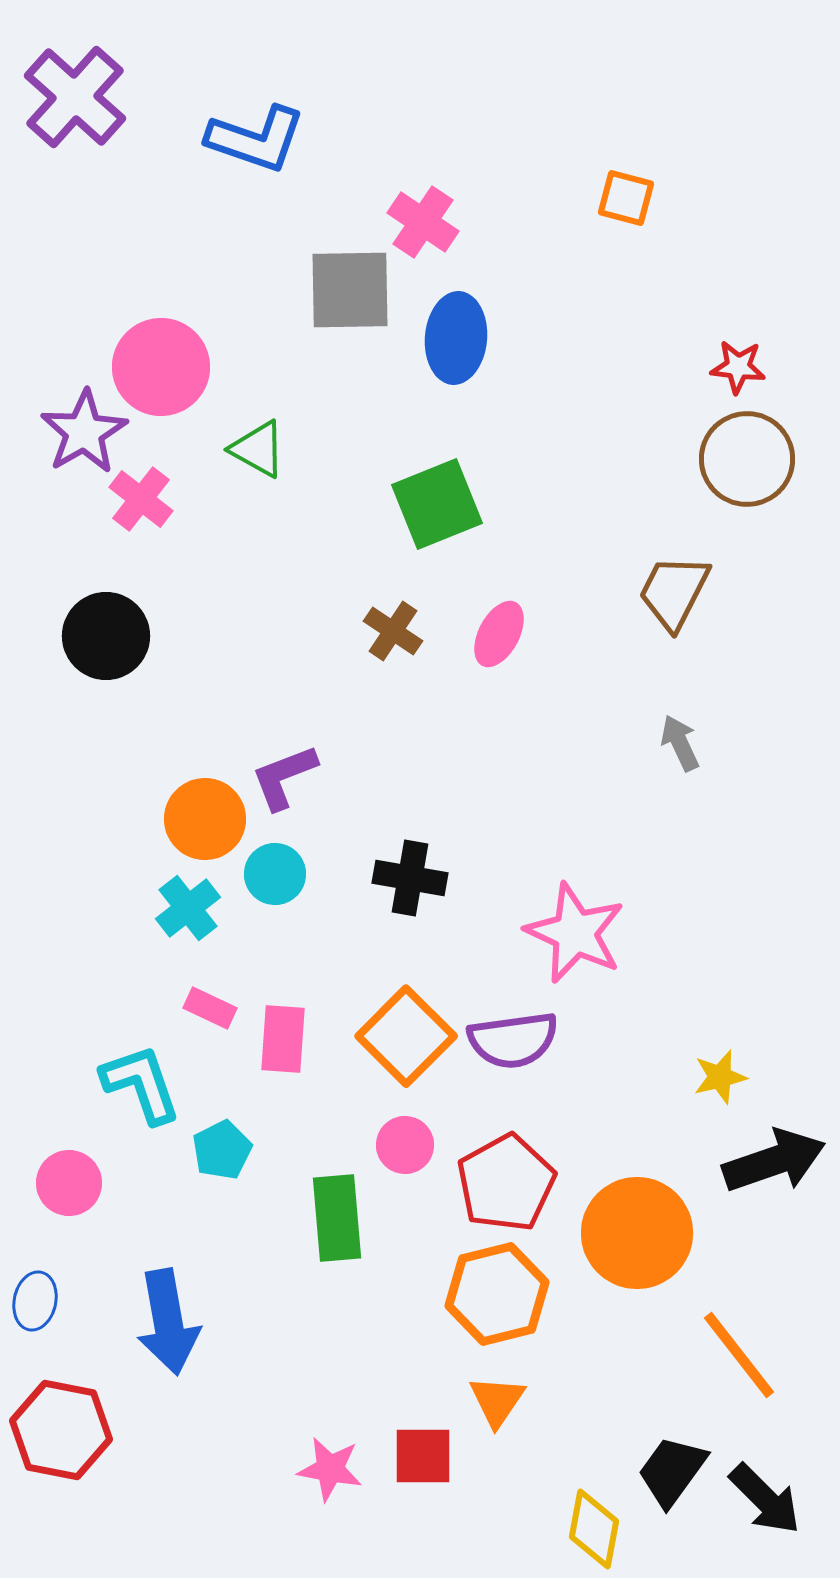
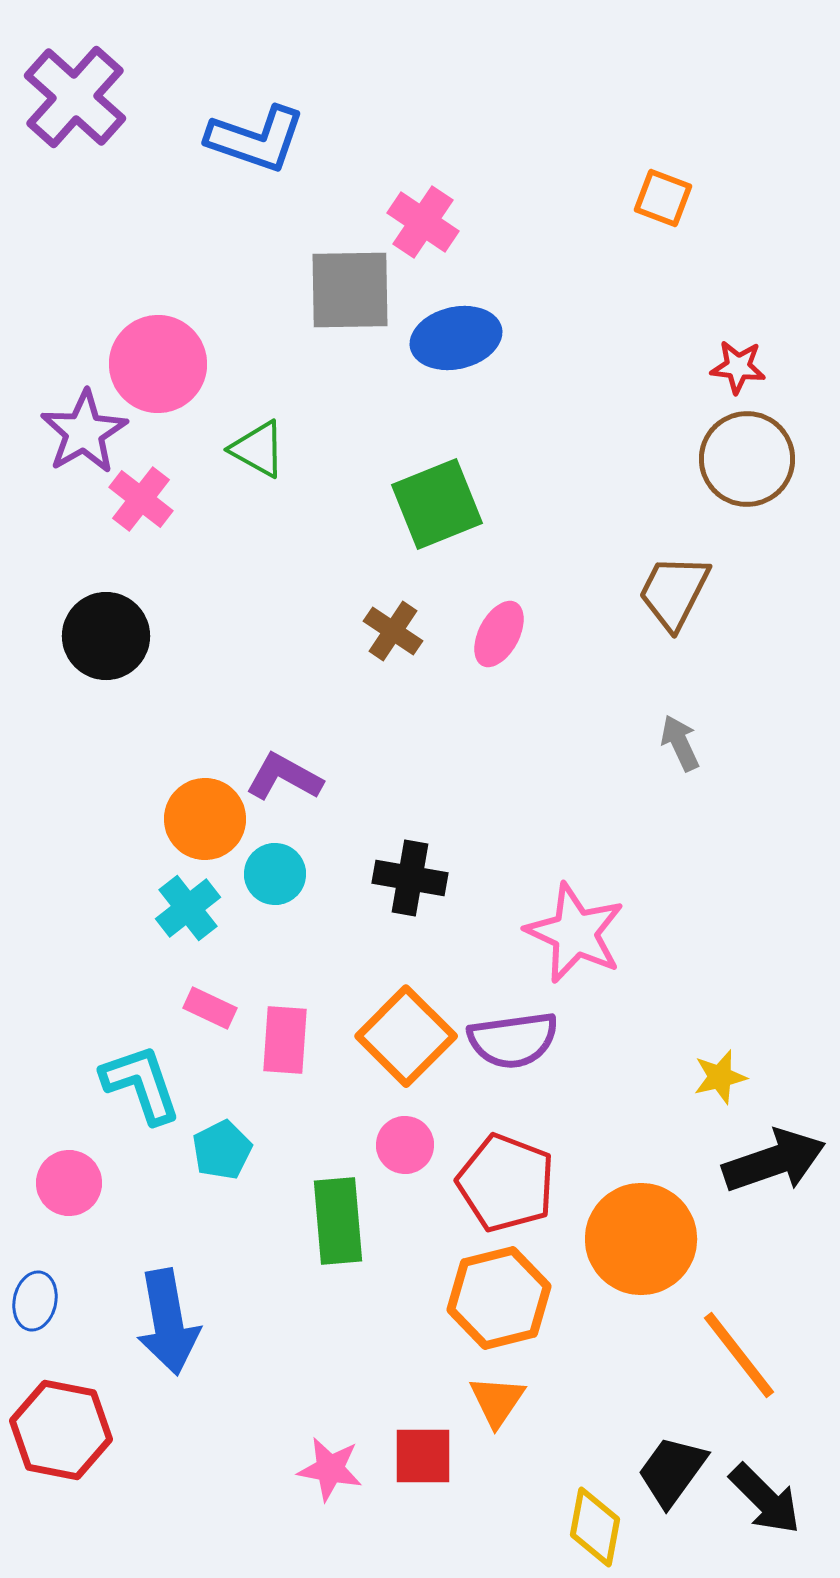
orange square at (626, 198): moved 37 px right; rotated 6 degrees clockwise
blue ellipse at (456, 338): rotated 72 degrees clockwise
pink circle at (161, 367): moved 3 px left, 3 px up
purple L-shape at (284, 777): rotated 50 degrees clockwise
pink rectangle at (283, 1039): moved 2 px right, 1 px down
red pentagon at (506, 1183): rotated 22 degrees counterclockwise
green rectangle at (337, 1218): moved 1 px right, 3 px down
orange circle at (637, 1233): moved 4 px right, 6 px down
orange hexagon at (497, 1294): moved 2 px right, 4 px down
yellow diamond at (594, 1529): moved 1 px right, 2 px up
